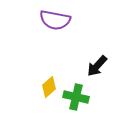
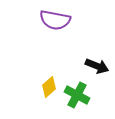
black arrow: rotated 110 degrees counterclockwise
green cross: moved 1 px right, 2 px up; rotated 15 degrees clockwise
